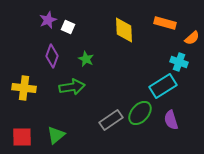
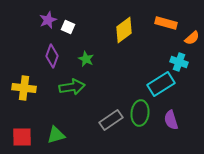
orange rectangle: moved 1 px right
yellow diamond: rotated 56 degrees clockwise
cyan rectangle: moved 2 px left, 2 px up
green ellipse: rotated 35 degrees counterclockwise
green triangle: rotated 24 degrees clockwise
